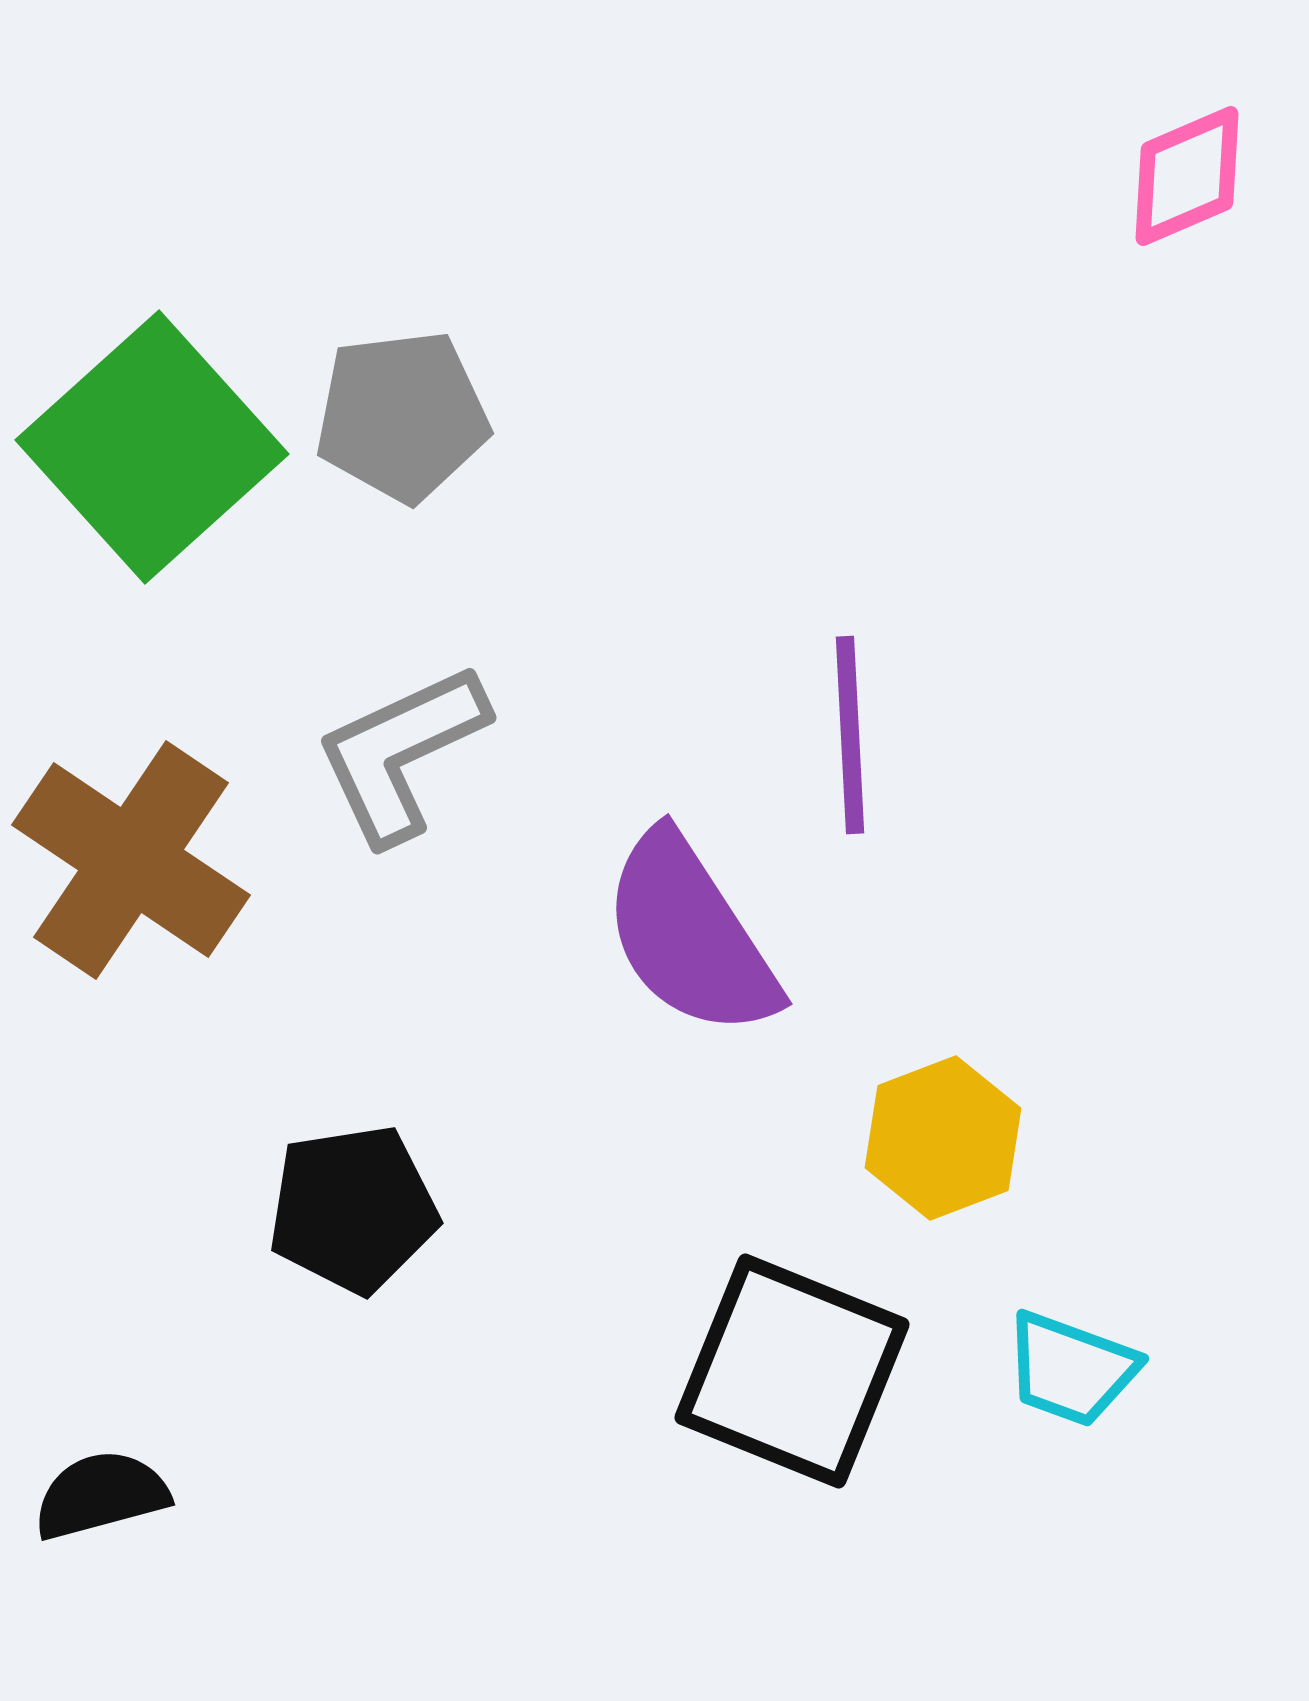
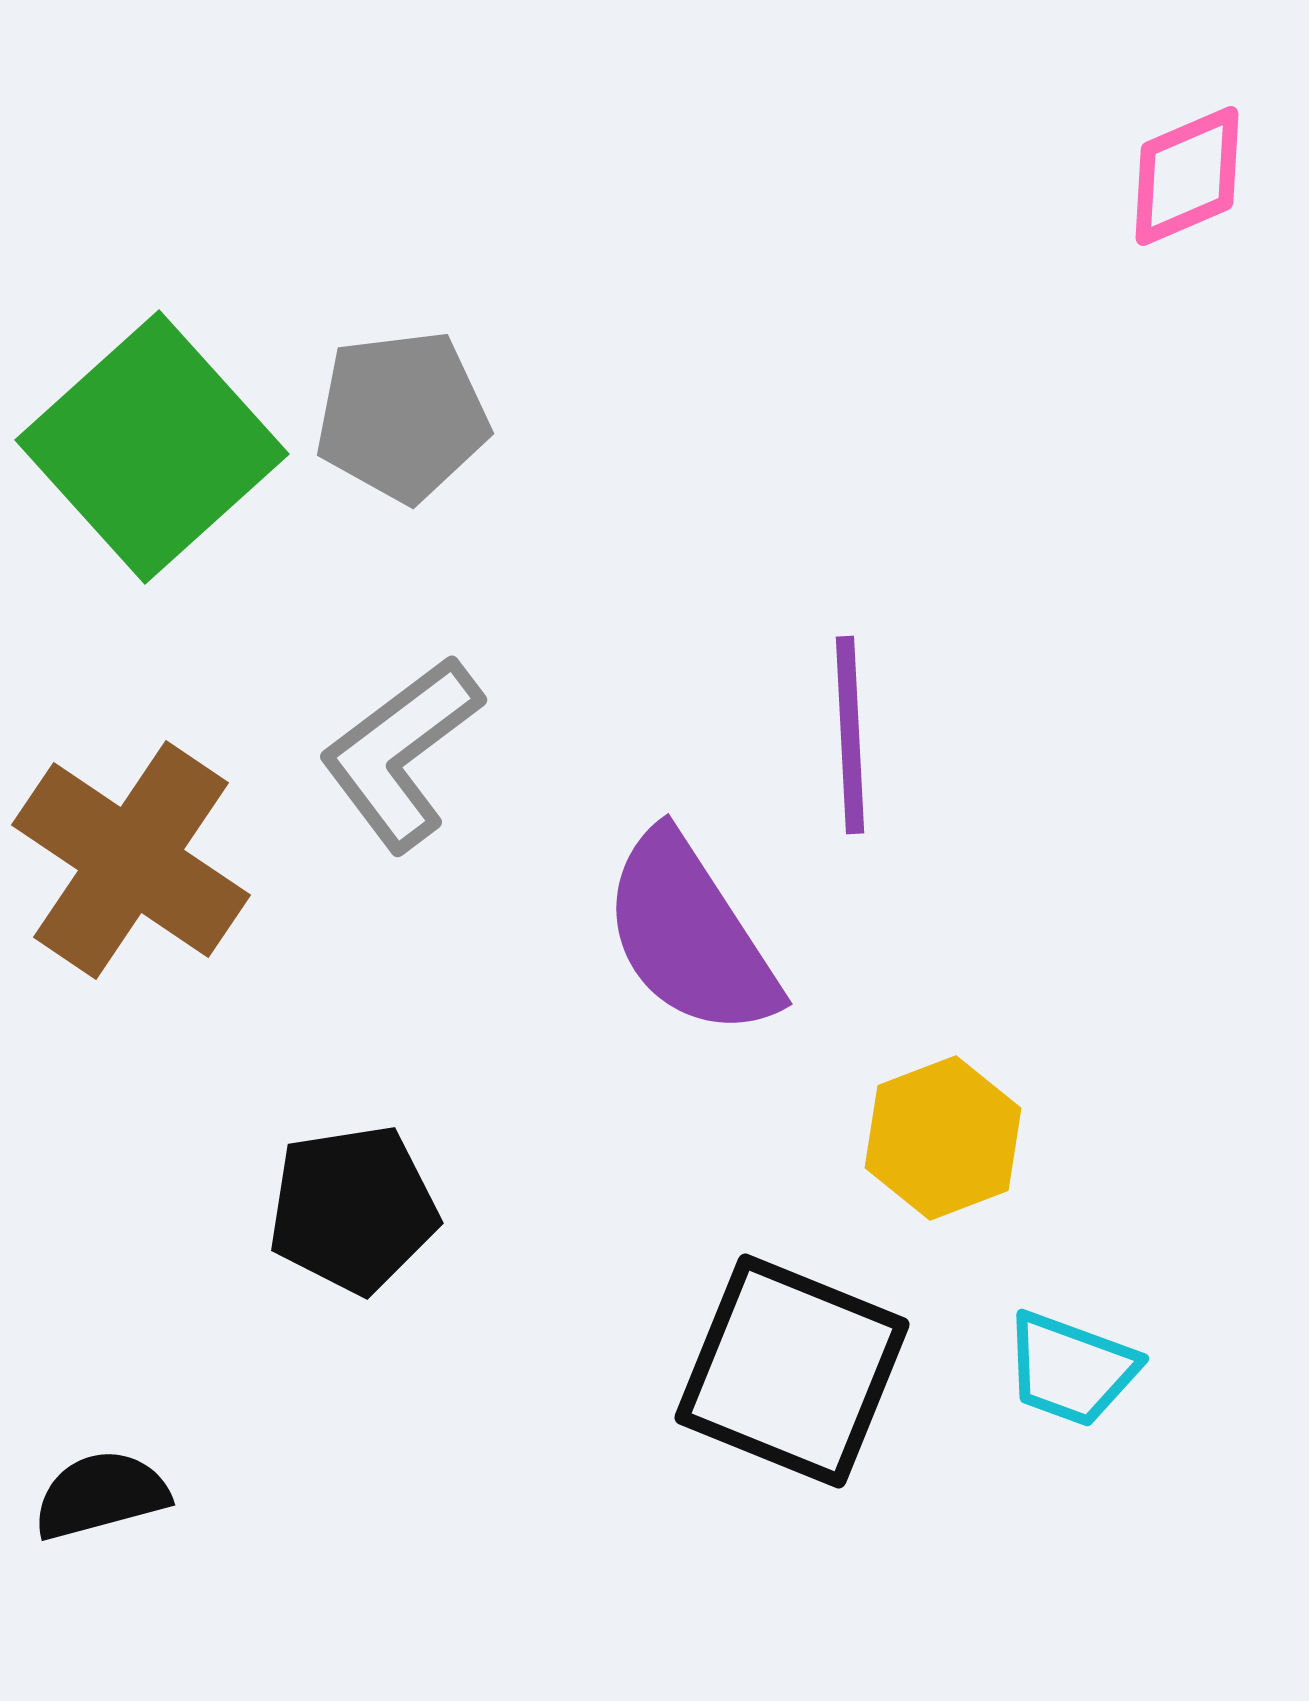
gray L-shape: rotated 12 degrees counterclockwise
